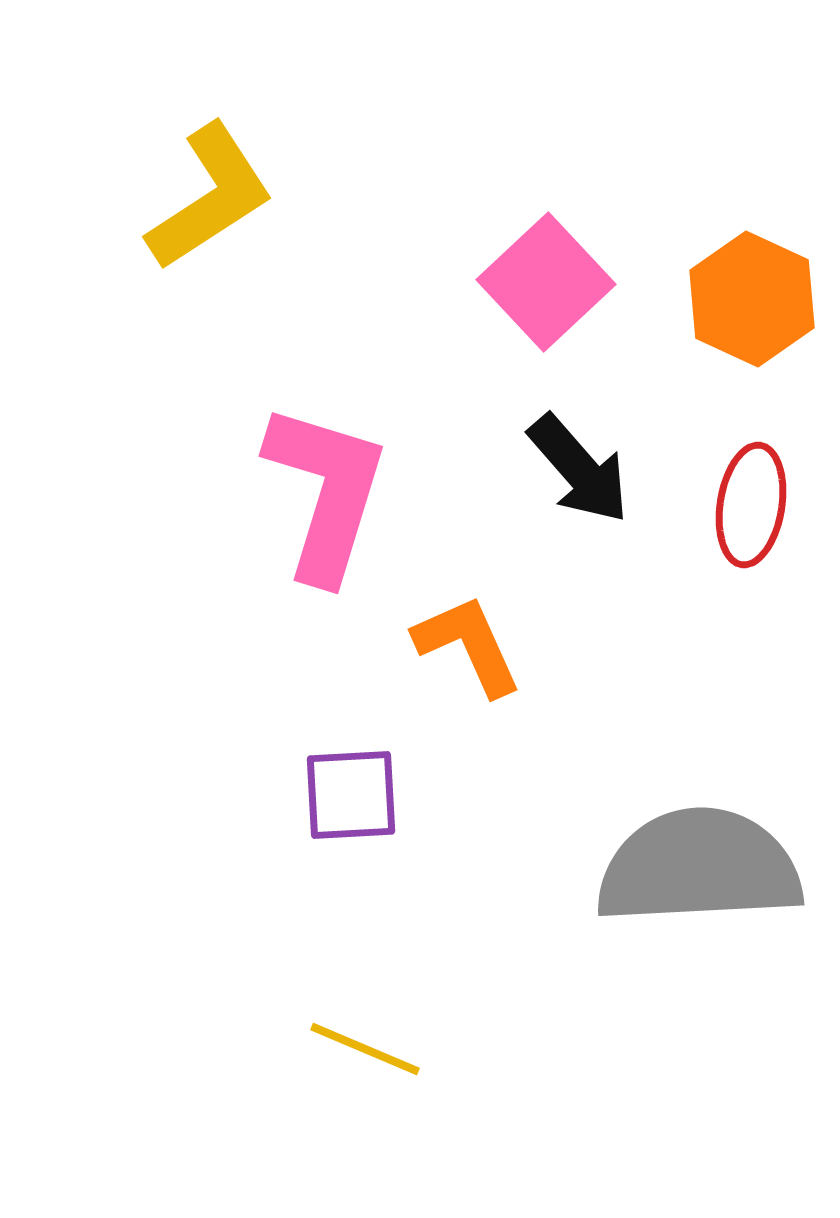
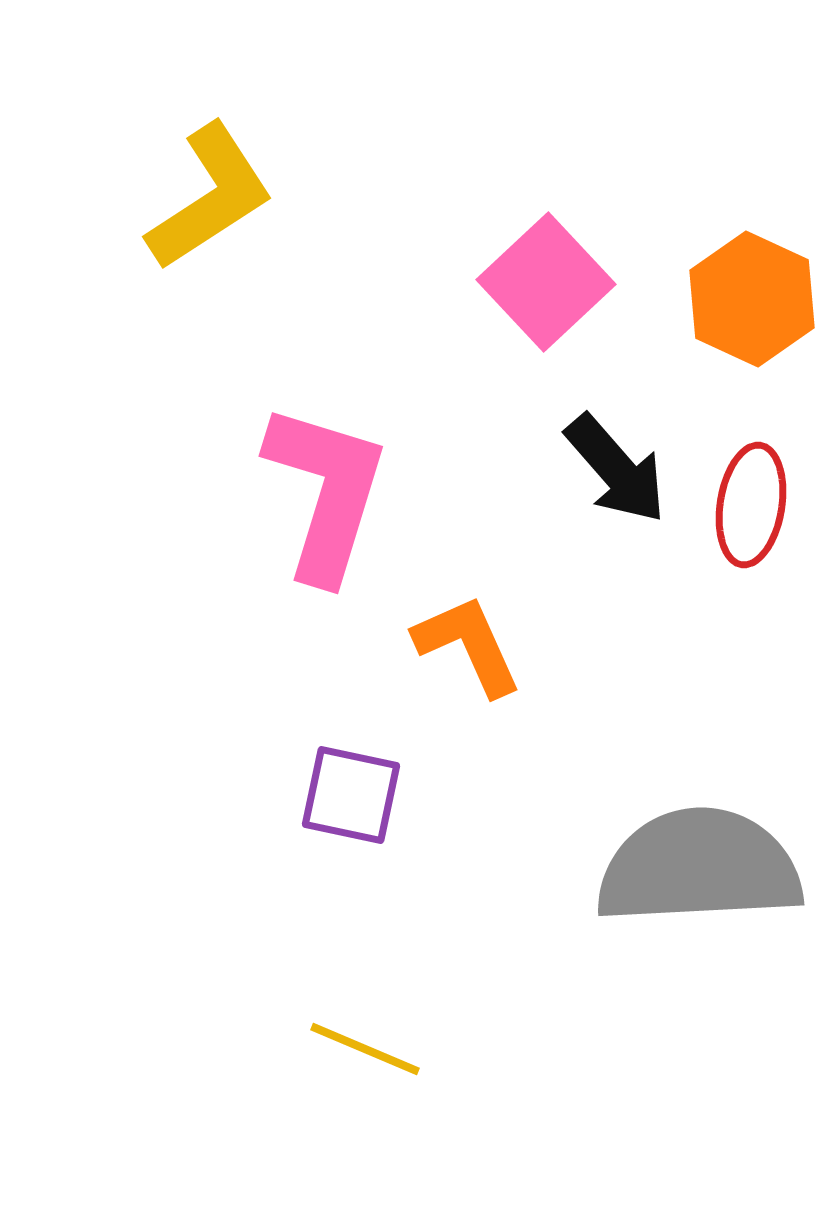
black arrow: moved 37 px right
purple square: rotated 15 degrees clockwise
